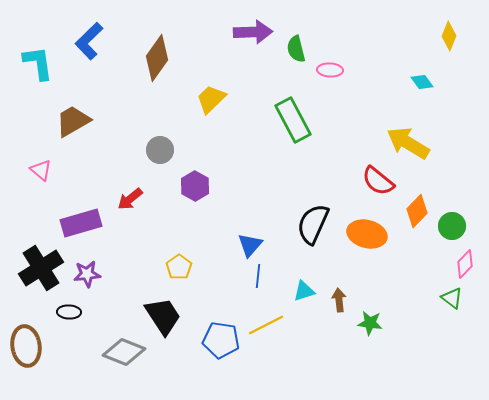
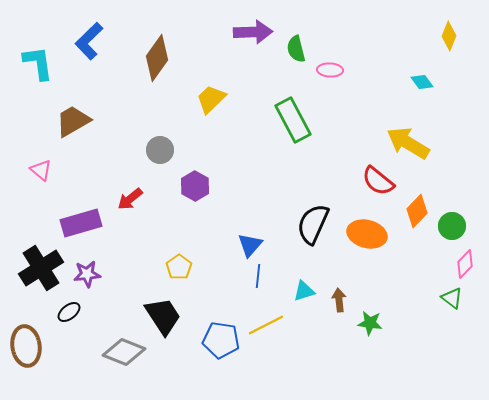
black ellipse: rotated 40 degrees counterclockwise
